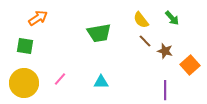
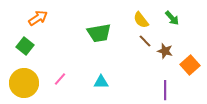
green square: rotated 30 degrees clockwise
